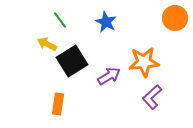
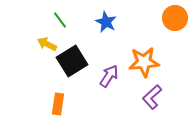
purple arrow: rotated 25 degrees counterclockwise
